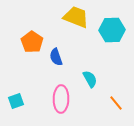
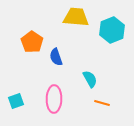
yellow trapezoid: rotated 16 degrees counterclockwise
cyan hexagon: rotated 20 degrees counterclockwise
pink ellipse: moved 7 px left
orange line: moved 14 px left; rotated 35 degrees counterclockwise
